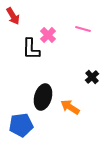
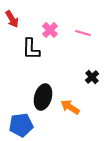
red arrow: moved 1 px left, 3 px down
pink line: moved 4 px down
pink cross: moved 2 px right, 5 px up
